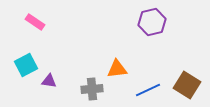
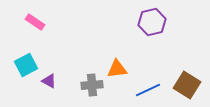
purple triangle: rotated 21 degrees clockwise
gray cross: moved 4 px up
